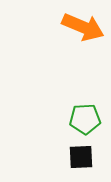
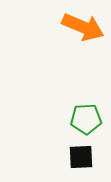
green pentagon: moved 1 px right
